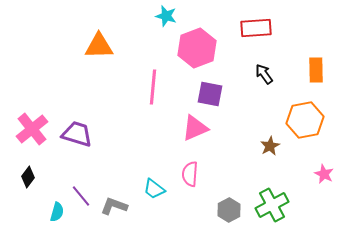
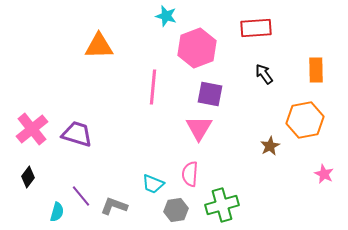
pink triangle: moved 4 px right; rotated 36 degrees counterclockwise
cyan trapezoid: moved 1 px left, 5 px up; rotated 15 degrees counterclockwise
green cross: moved 50 px left; rotated 12 degrees clockwise
gray hexagon: moved 53 px left; rotated 20 degrees clockwise
